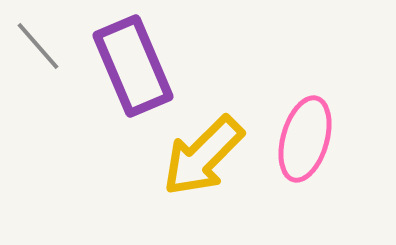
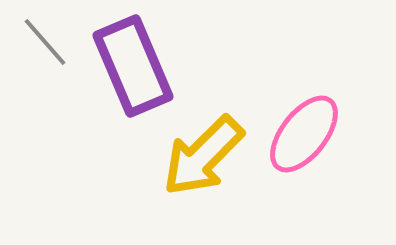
gray line: moved 7 px right, 4 px up
pink ellipse: moved 1 px left, 5 px up; rotated 22 degrees clockwise
